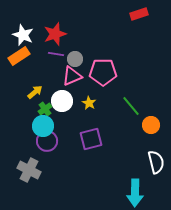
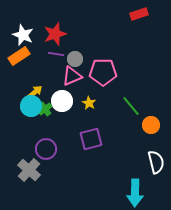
cyan circle: moved 12 px left, 20 px up
purple circle: moved 1 px left, 8 px down
gray cross: rotated 15 degrees clockwise
